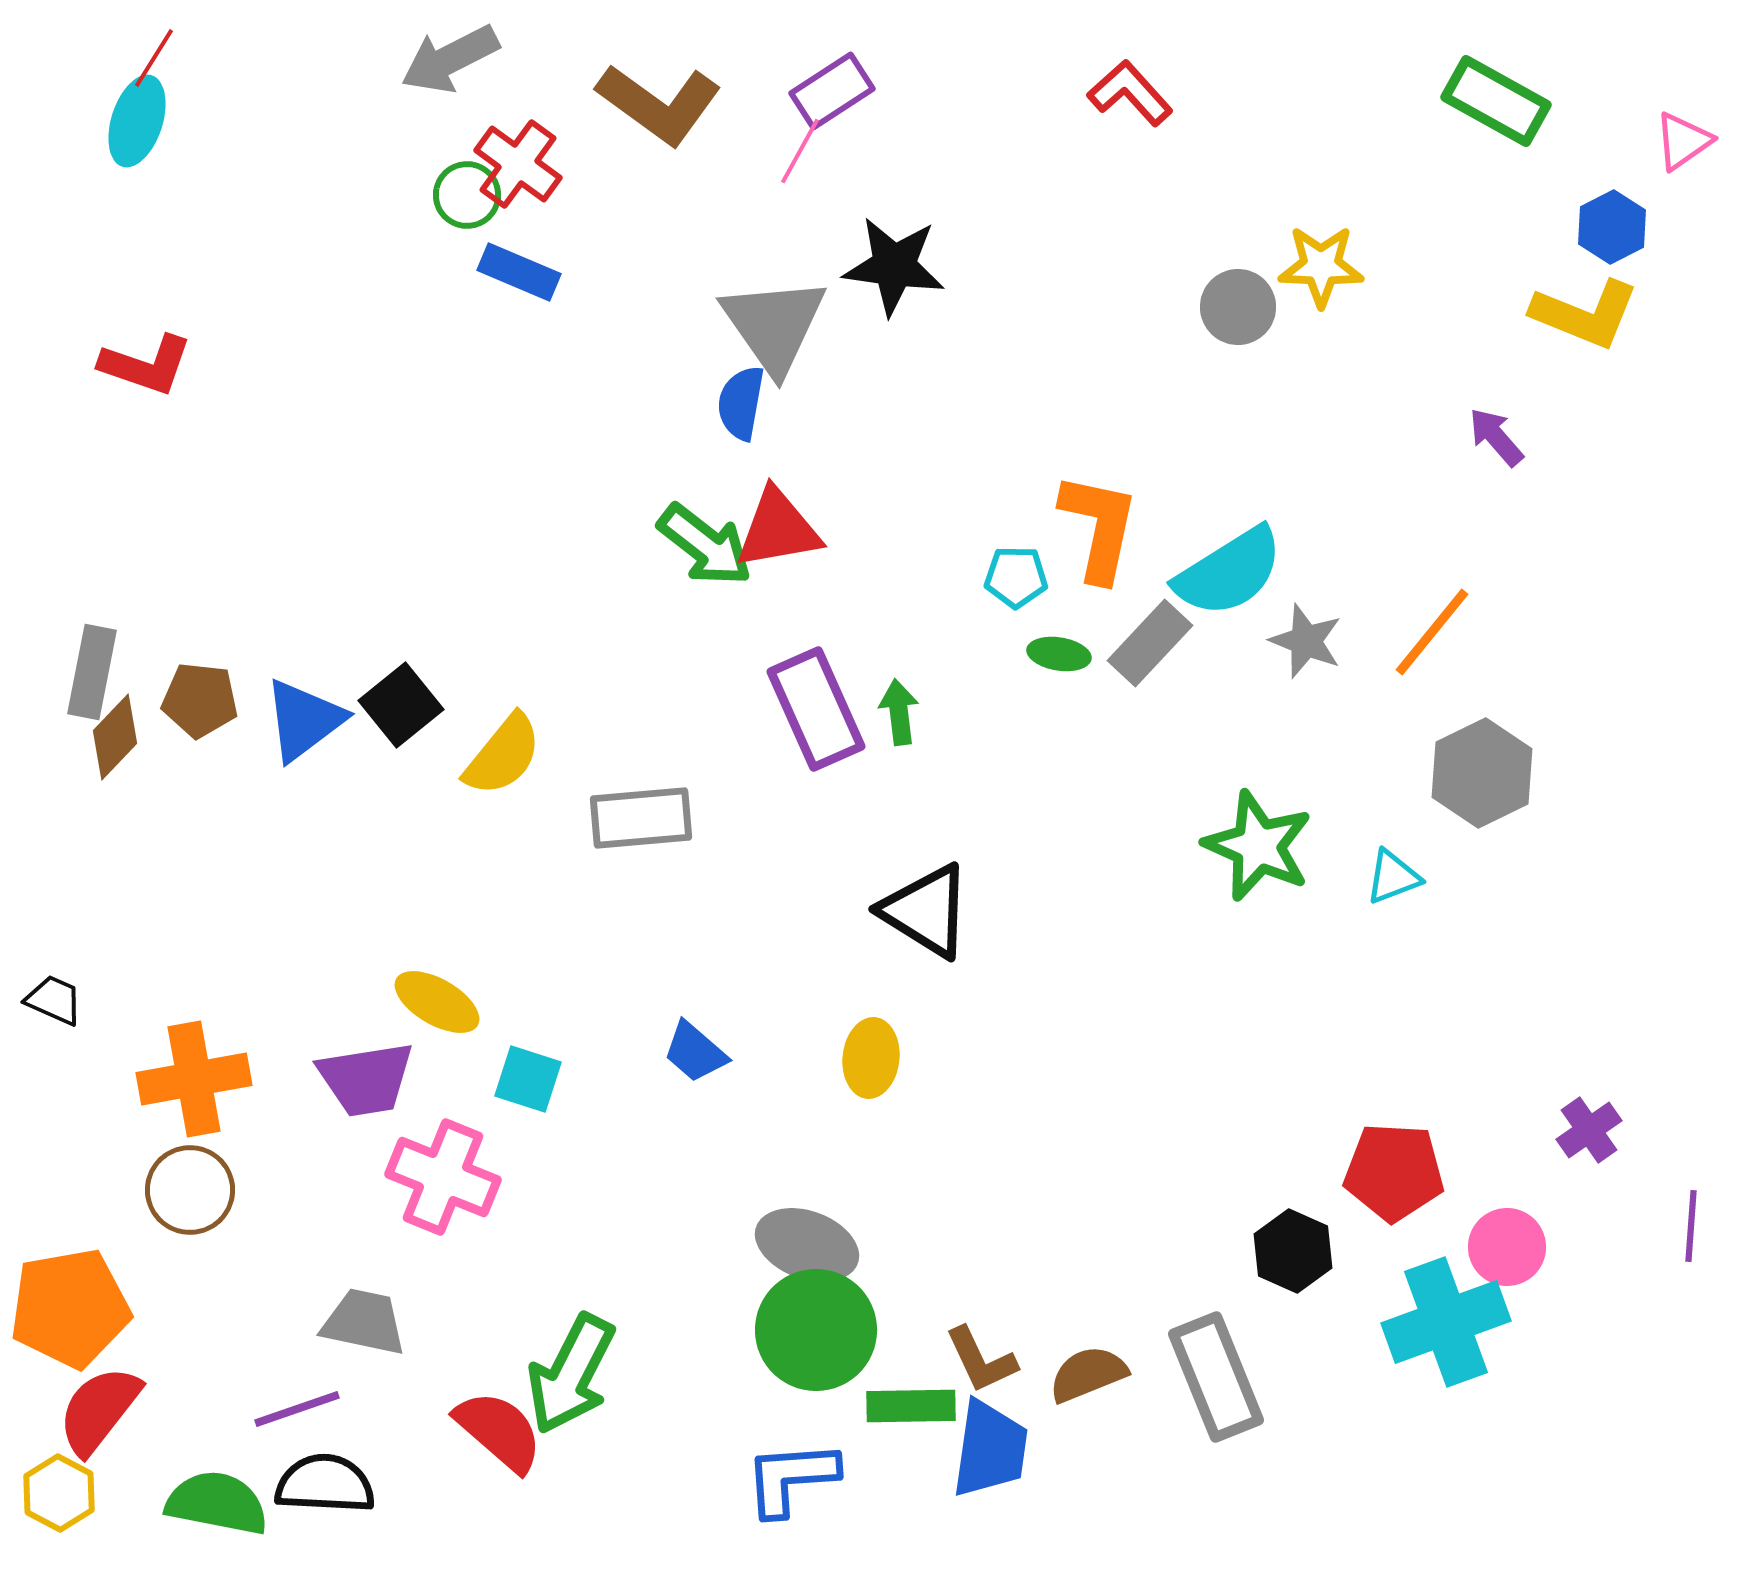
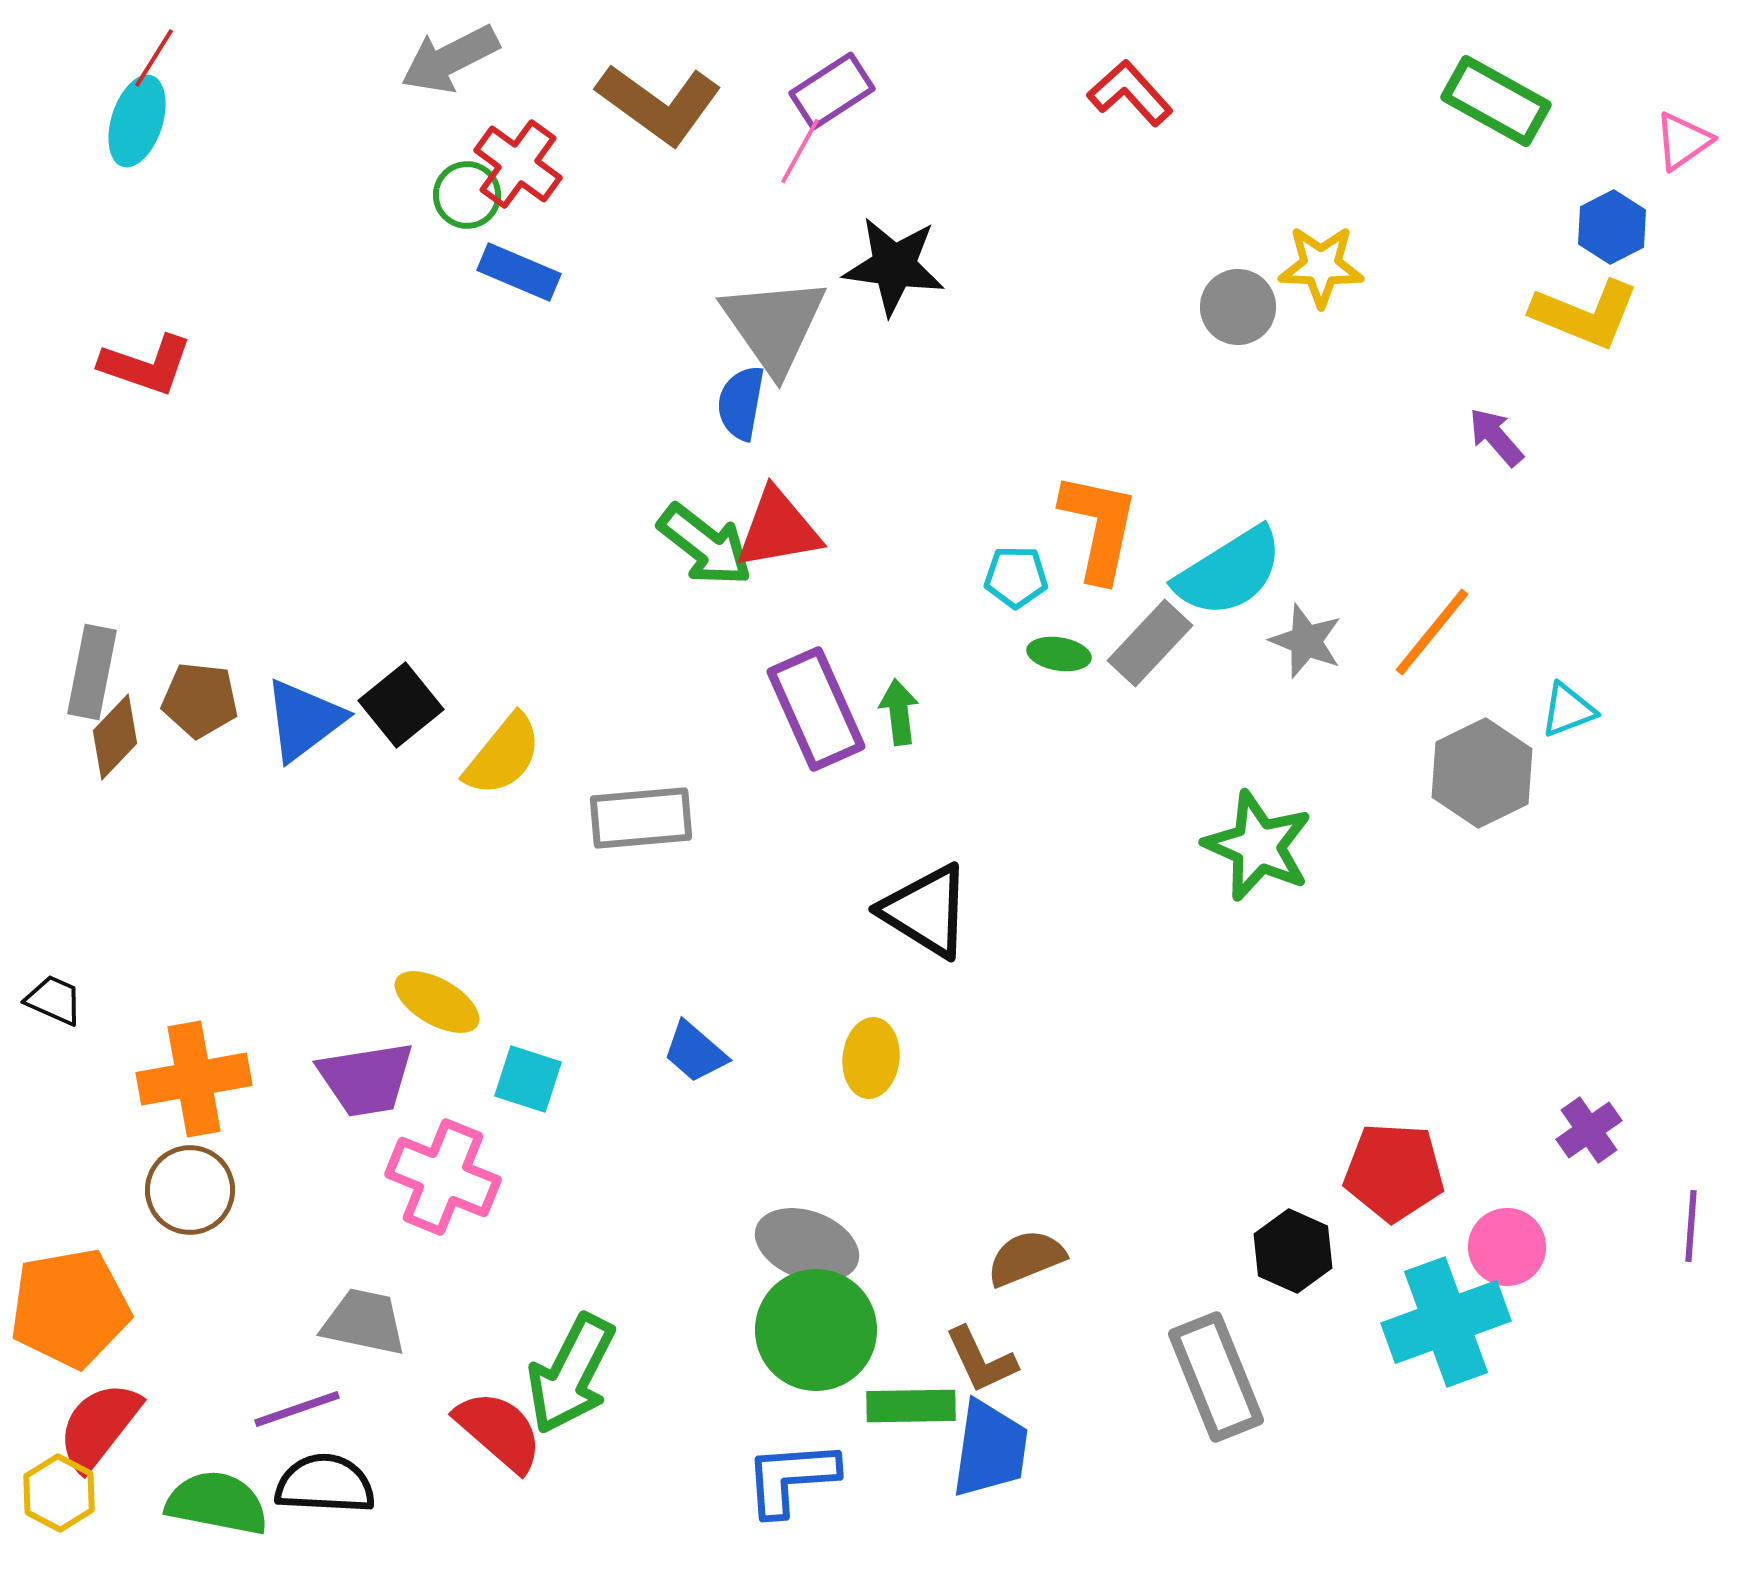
cyan triangle at (1393, 877): moved 175 px right, 167 px up
brown semicircle at (1088, 1374): moved 62 px left, 116 px up
red semicircle at (99, 1410): moved 16 px down
